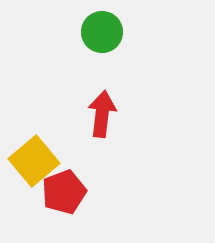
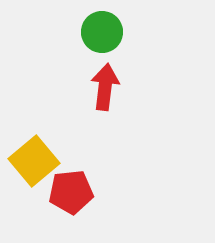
red arrow: moved 3 px right, 27 px up
red pentagon: moved 7 px right; rotated 15 degrees clockwise
